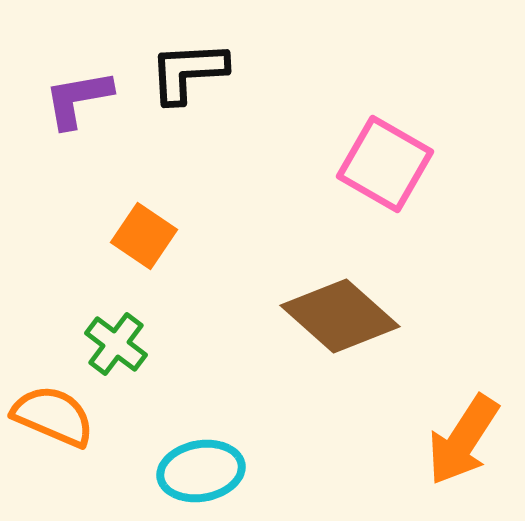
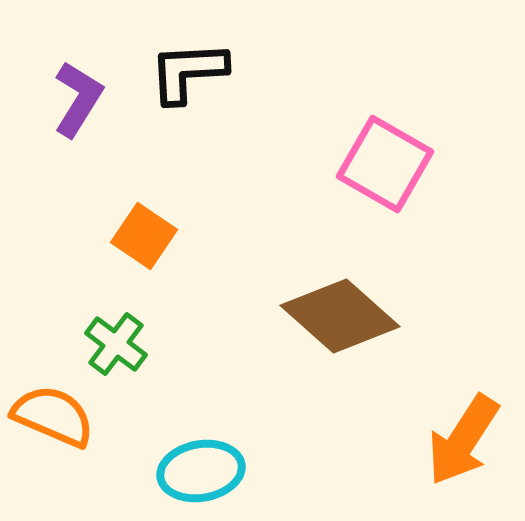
purple L-shape: rotated 132 degrees clockwise
